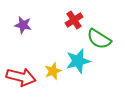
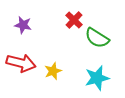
red cross: rotated 12 degrees counterclockwise
green semicircle: moved 2 px left, 1 px up
cyan star: moved 19 px right, 17 px down
red arrow: moved 14 px up
